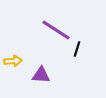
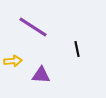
purple line: moved 23 px left, 3 px up
black line: rotated 28 degrees counterclockwise
